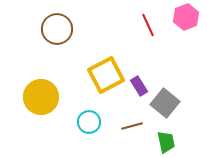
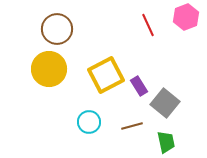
yellow circle: moved 8 px right, 28 px up
